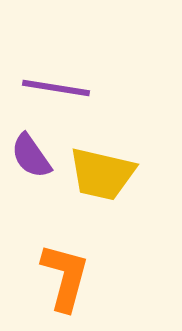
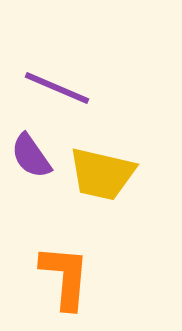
purple line: moved 1 px right; rotated 14 degrees clockwise
orange L-shape: rotated 10 degrees counterclockwise
